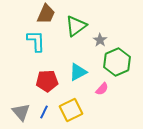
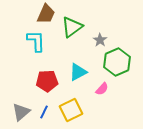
green triangle: moved 4 px left, 1 px down
gray triangle: rotated 30 degrees clockwise
